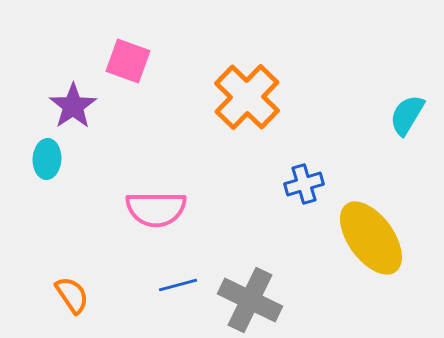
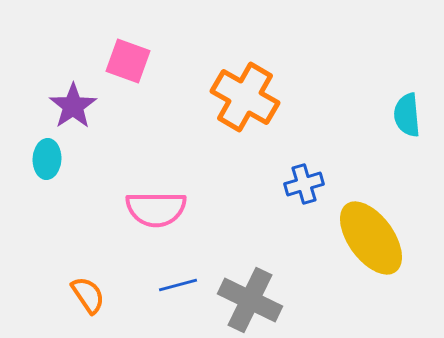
orange cross: moved 2 px left; rotated 14 degrees counterclockwise
cyan semicircle: rotated 36 degrees counterclockwise
orange semicircle: moved 16 px right
